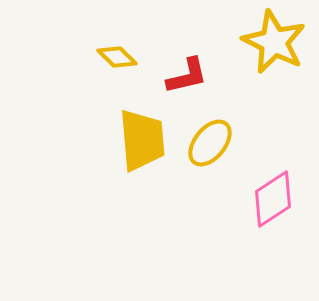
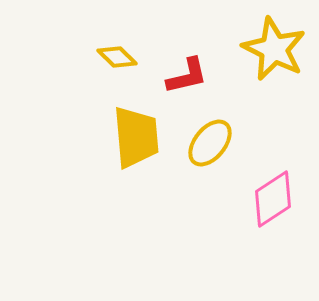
yellow star: moved 7 px down
yellow trapezoid: moved 6 px left, 3 px up
